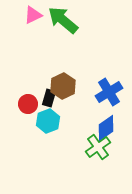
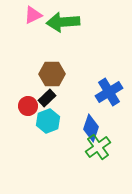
green arrow: moved 2 px down; rotated 44 degrees counterclockwise
brown hexagon: moved 11 px left, 12 px up; rotated 25 degrees clockwise
black rectangle: moved 2 px left; rotated 30 degrees clockwise
red circle: moved 2 px down
blue diamond: moved 15 px left; rotated 36 degrees counterclockwise
